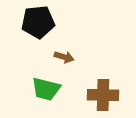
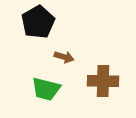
black pentagon: rotated 24 degrees counterclockwise
brown cross: moved 14 px up
